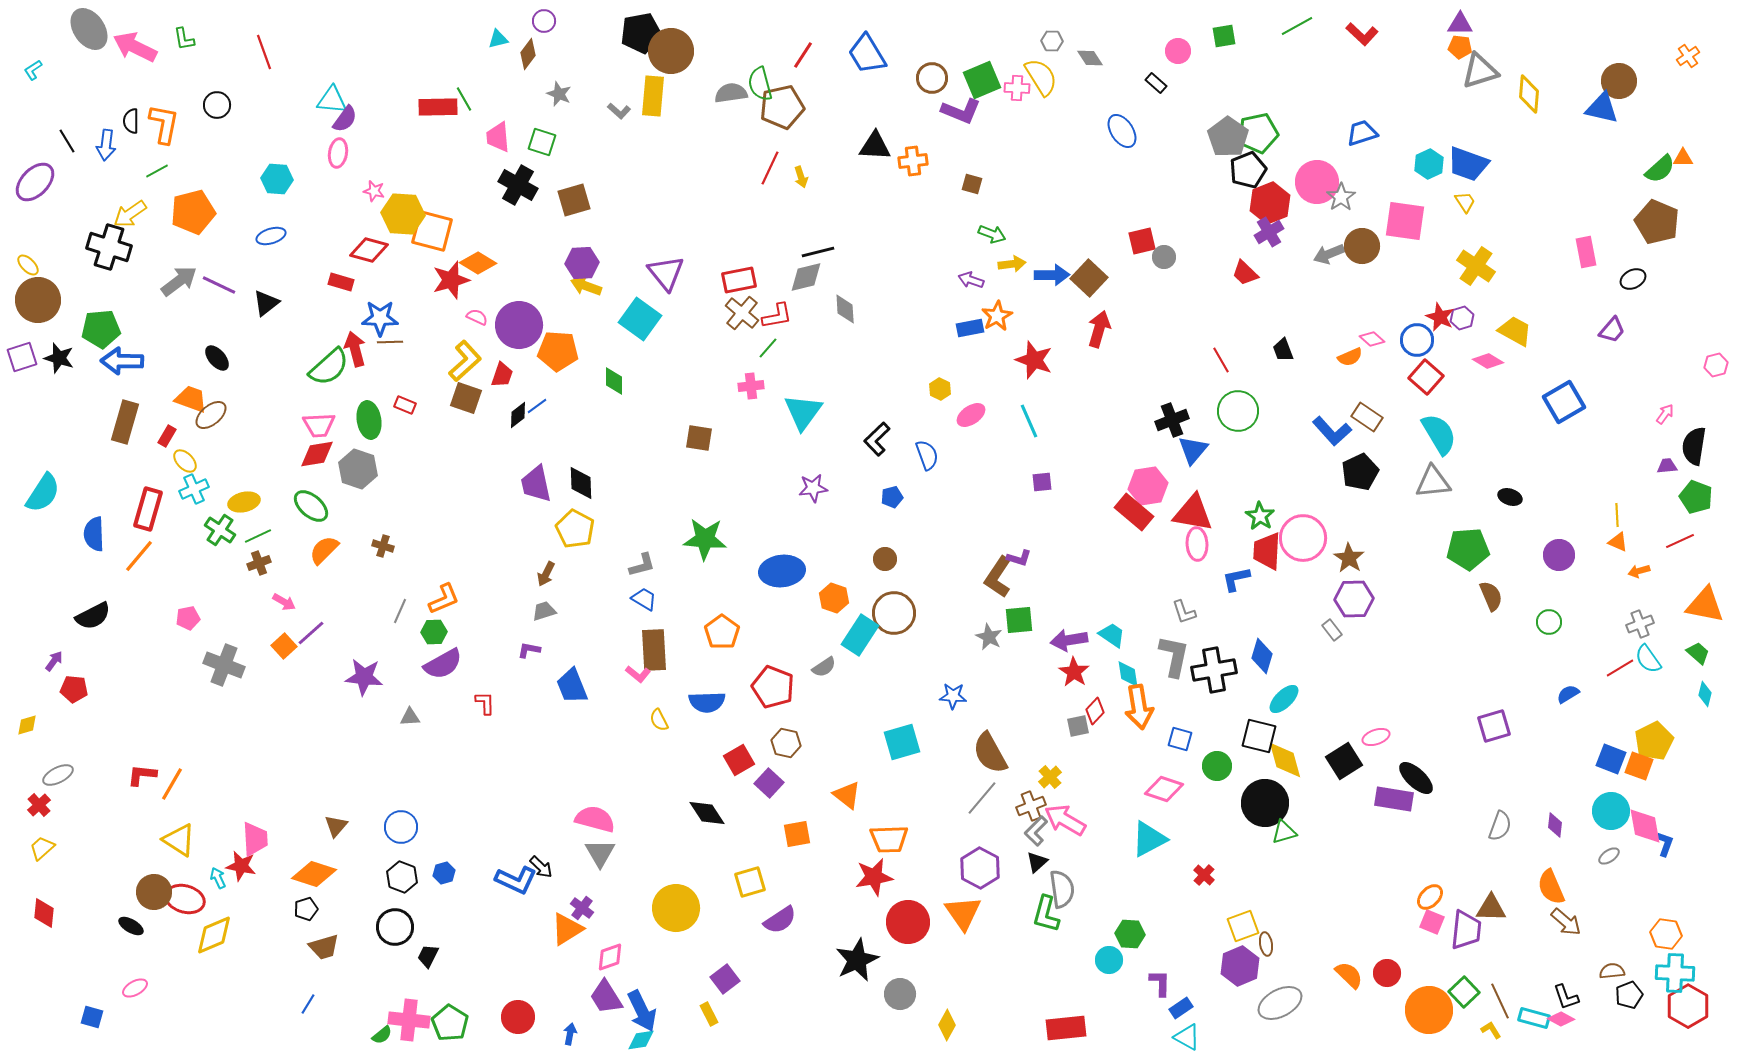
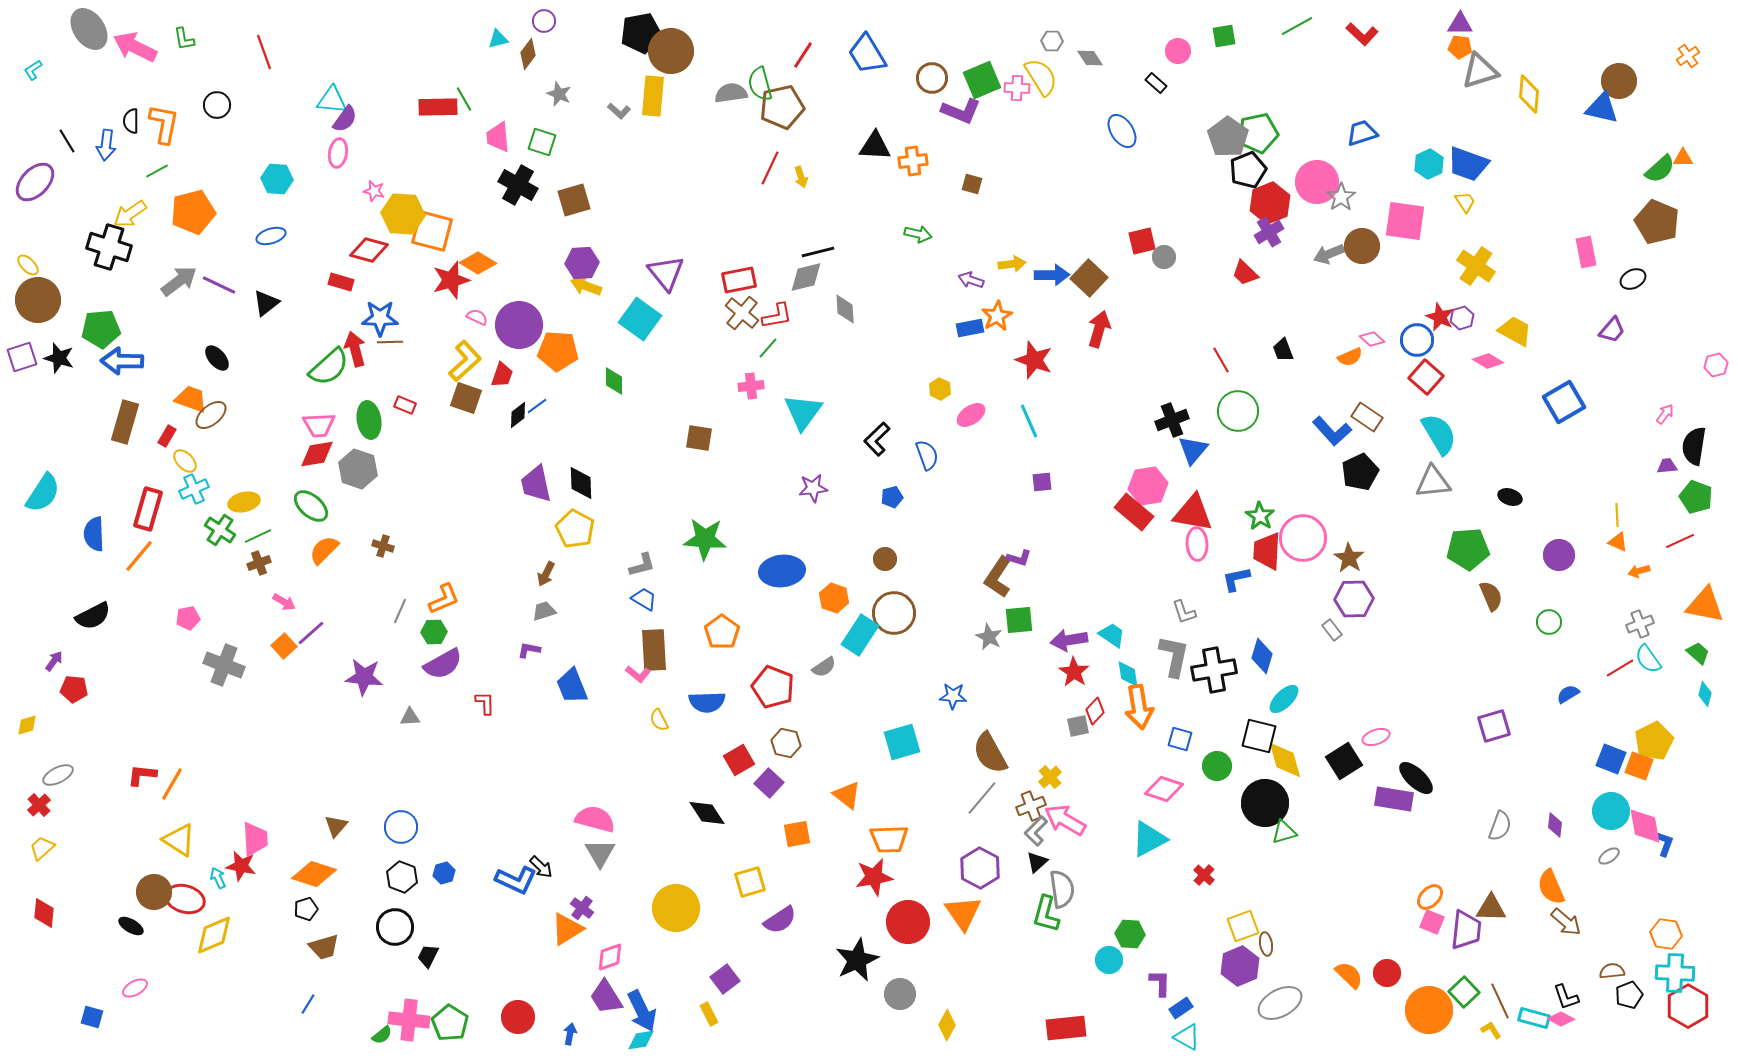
green arrow at (992, 234): moved 74 px left; rotated 8 degrees counterclockwise
